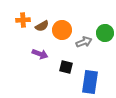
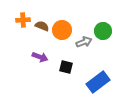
brown semicircle: rotated 128 degrees counterclockwise
green circle: moved 2 px left, 2 px up
purple arrow: moved 3 px down
blue rectangle: moved 8 px right; rotated 45 degrees clockwise
